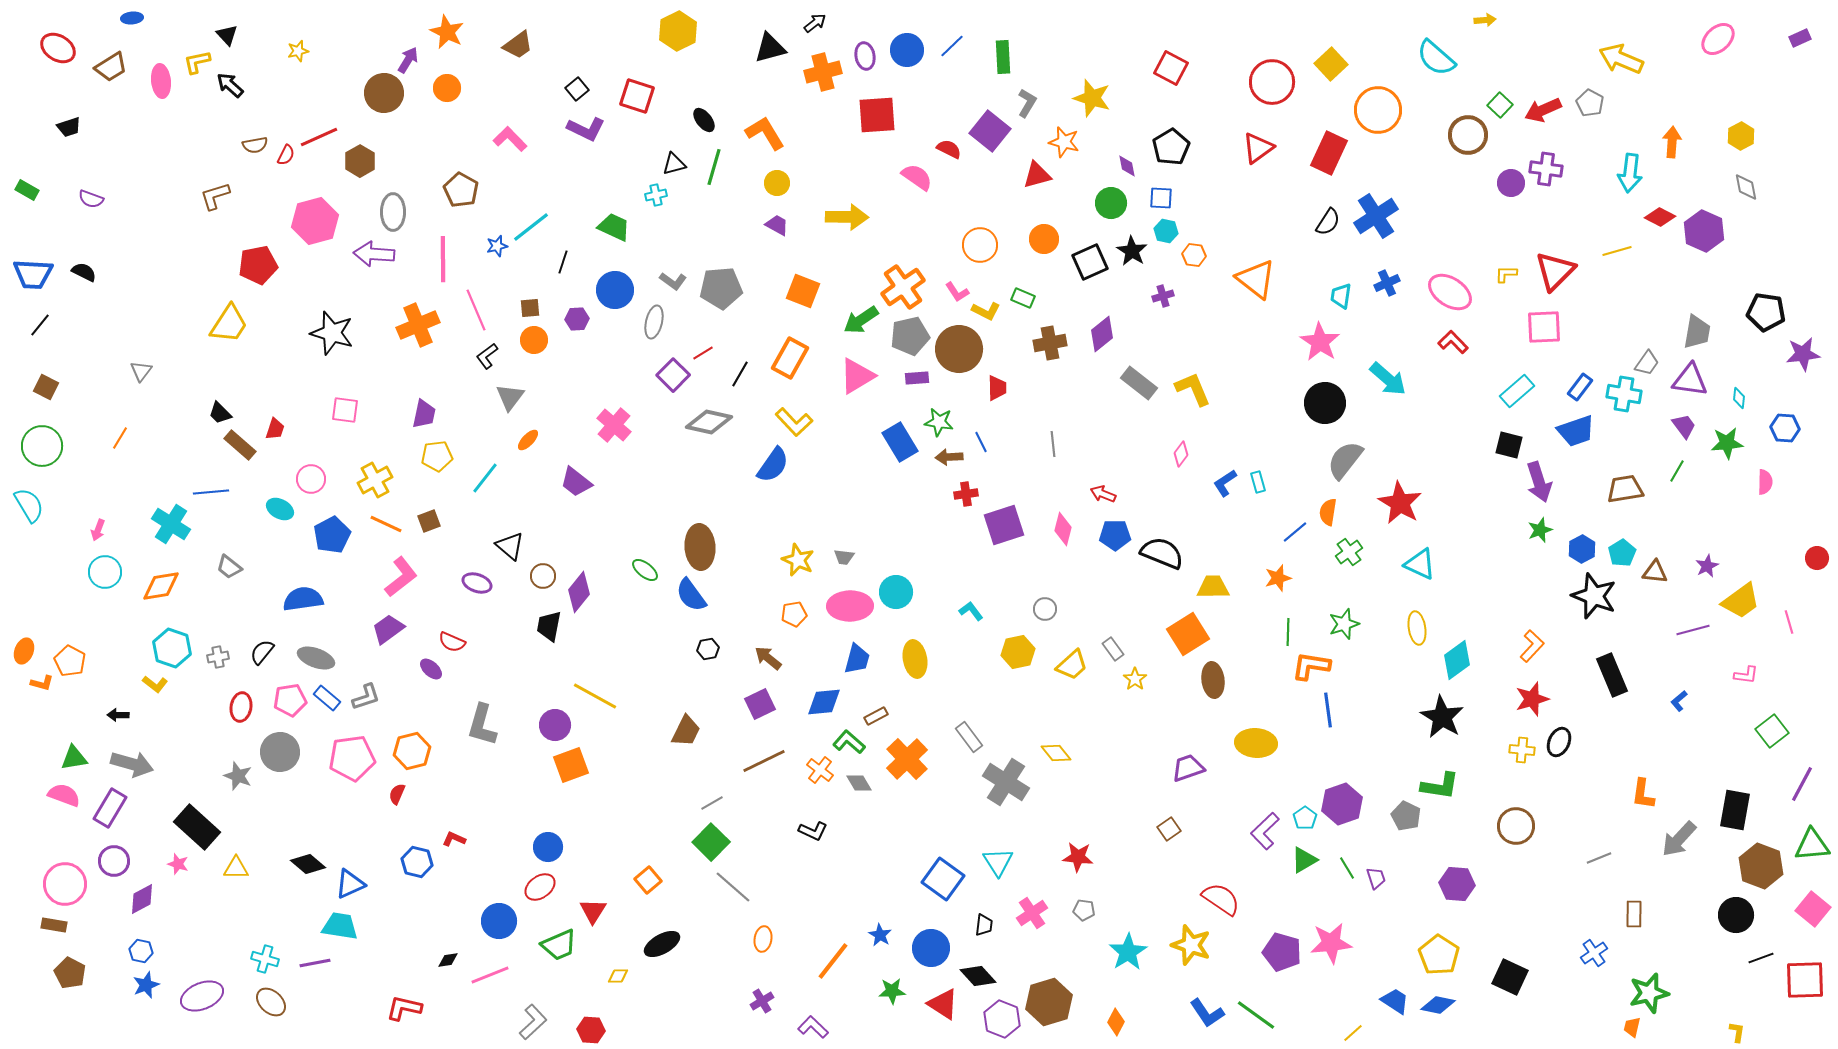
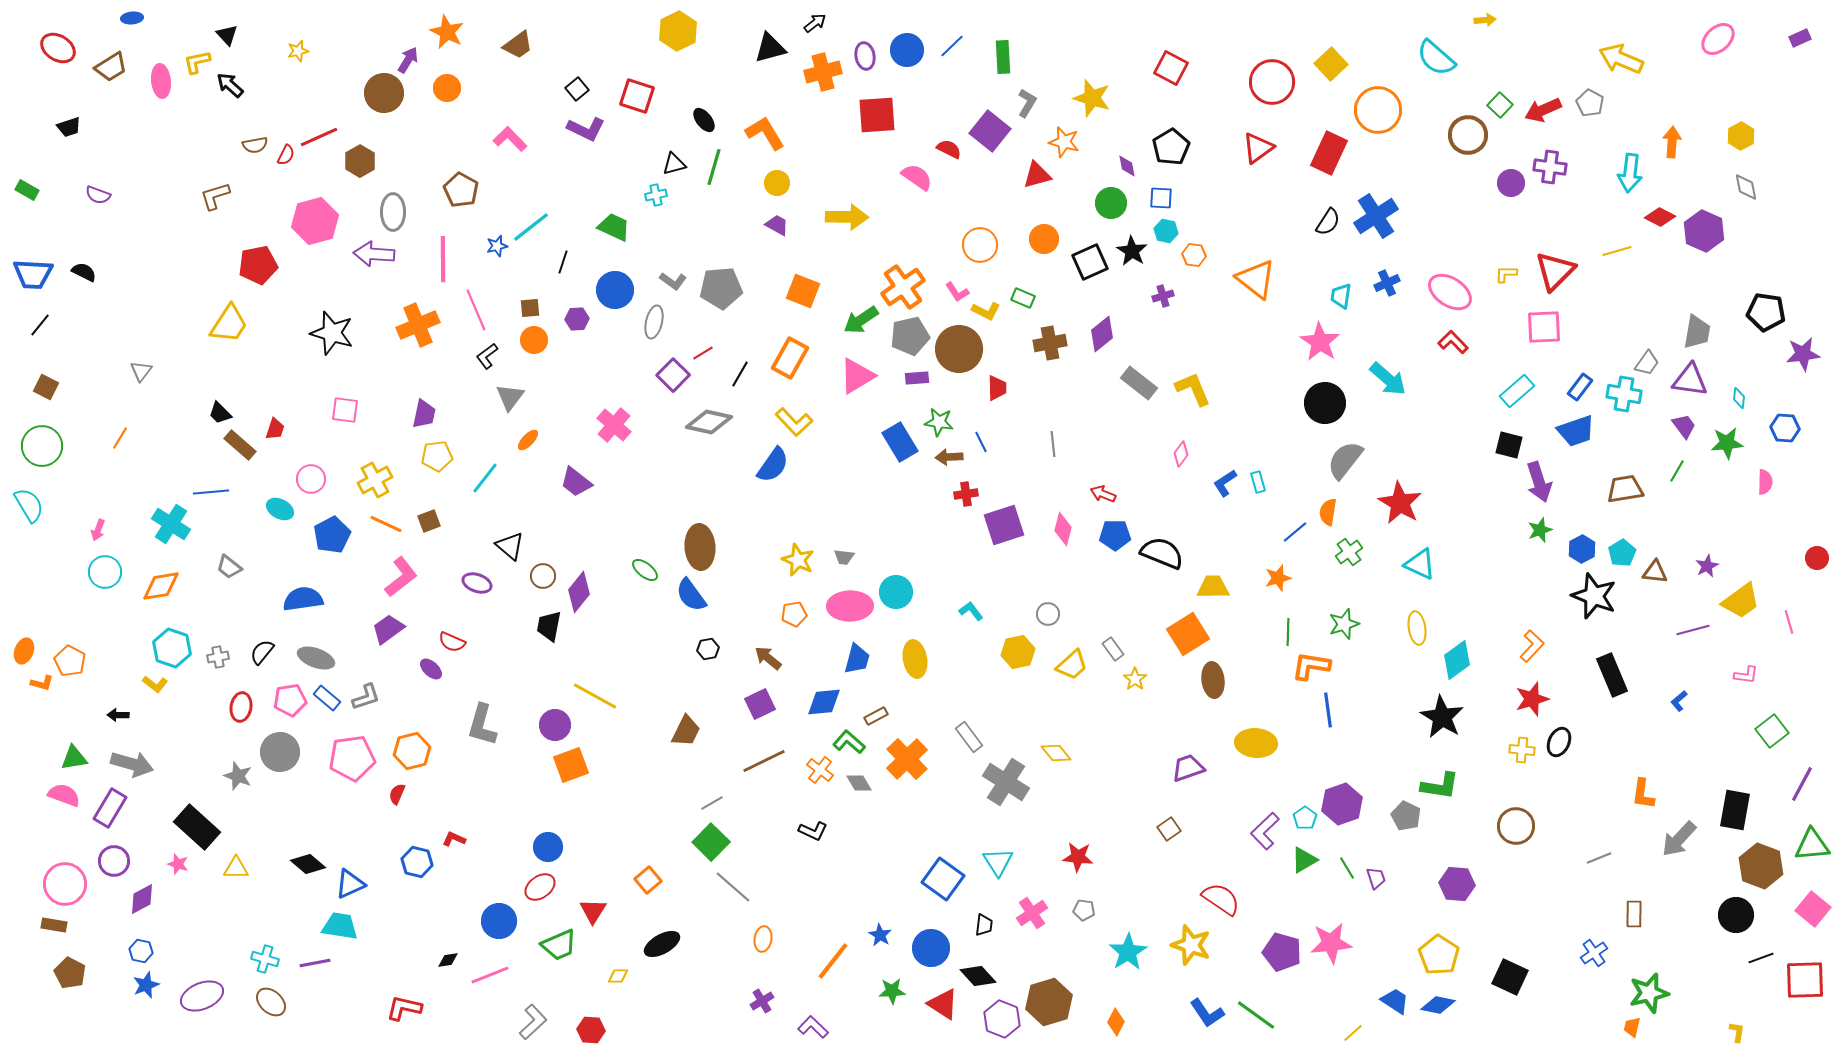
purple cross at (1546, 169): moved 4 px right, 2 px up
purple semicircle at (91, 199): moved 7 px right, 4 px up
gray circle at (1045, 609): moved 3 px right, 5 px down
